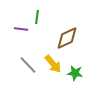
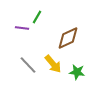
green line: rotated 24 degrees clockwise
purple line: moved 1 px right, 1 px up
brown diamond: moved 1 px right
green star: moved 2 px right, 1 px up
